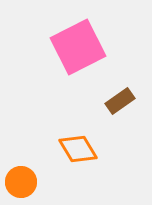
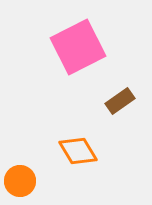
orange diamond: moved 2 px down
orange circle: moved 1 px left, 1 px up
